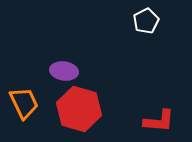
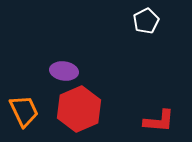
orange trapezoid: moved 8 px down
red hexagon: rotated 21 degrees clockwise
